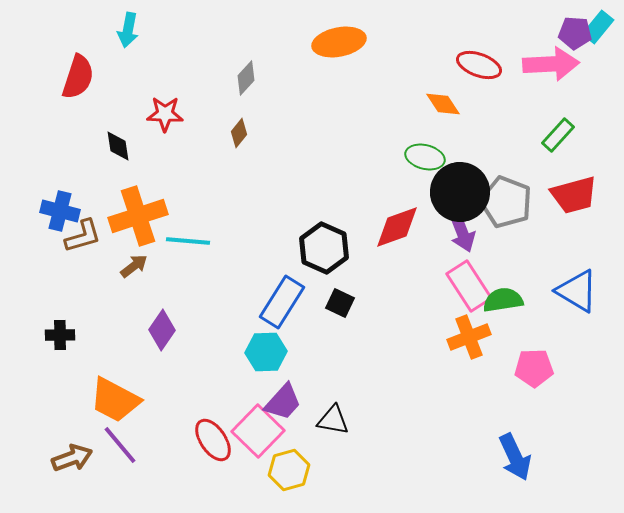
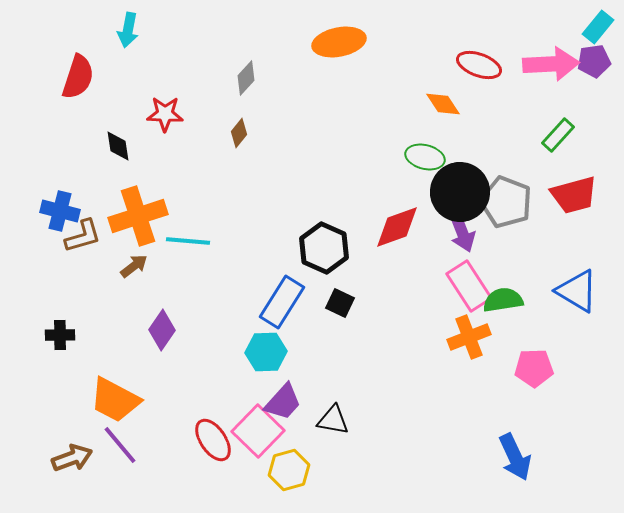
purple pentagon at (575, 33): moved 19 px right, 28 px down; rotated 12 degrees counterclockwise
